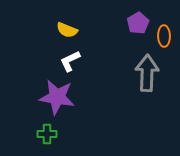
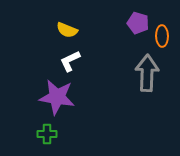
purple pentagon: rotated 25 degrees counterclockwise
orange ellipse: moved 2 px left
